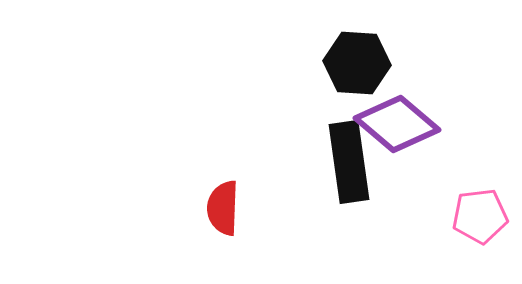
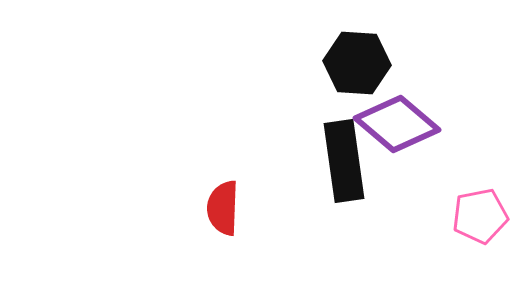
black rectangle: moved 5 px left, 1 px up
pink pentagon: rotated 4 degrees counterclockwise
